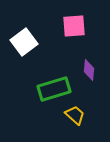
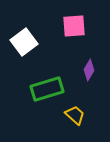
purple diamond: rotated 25 degrees clockwise
green rectangle: moved 7 px left
